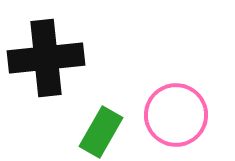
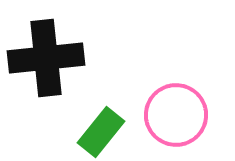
green rectangle: rotated 9 degrees clockwise
